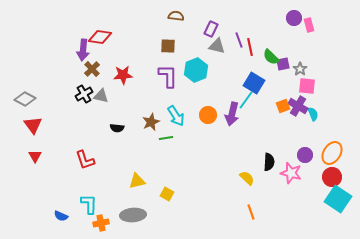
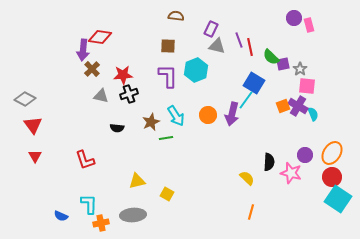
black cross at (84, 94): moved 45 px right; rotated 12 degrees clockwise
orange line at (251, 212): rotated 35 degrees clockwise
